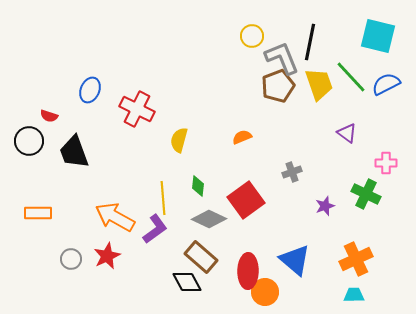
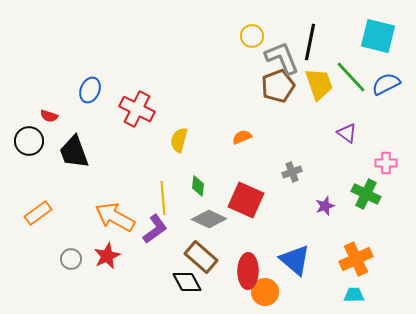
red square: rotated 30 degrees counterclockwise
orange rectangle: rotated 36 degrees counterclockwise
